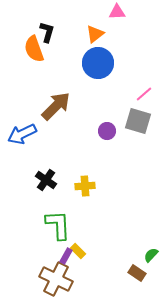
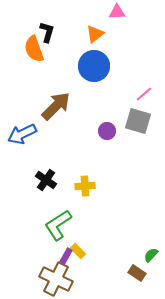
blue circle: moved 4 px left, 3 px down
green L-shape: rotated 120 degrees counterclockwise
